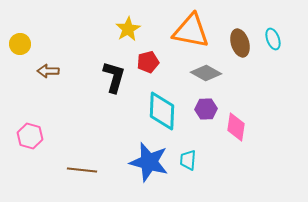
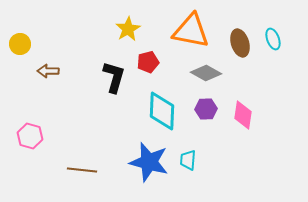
pink diamond: moved 7 px right, 12 px up
